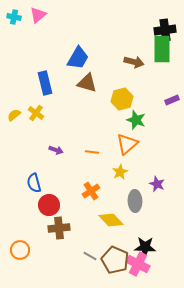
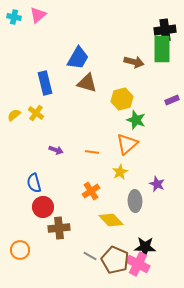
red circle: moved 6 px left, 2 px down
